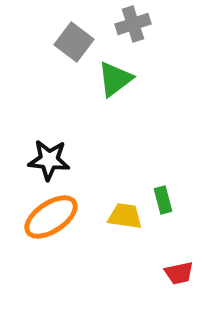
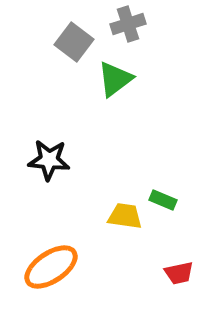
gray cross: moved 5 px left
green rectangle: rotated 52 degrees counterclockwise
orange ellipse: moved 50 px down
